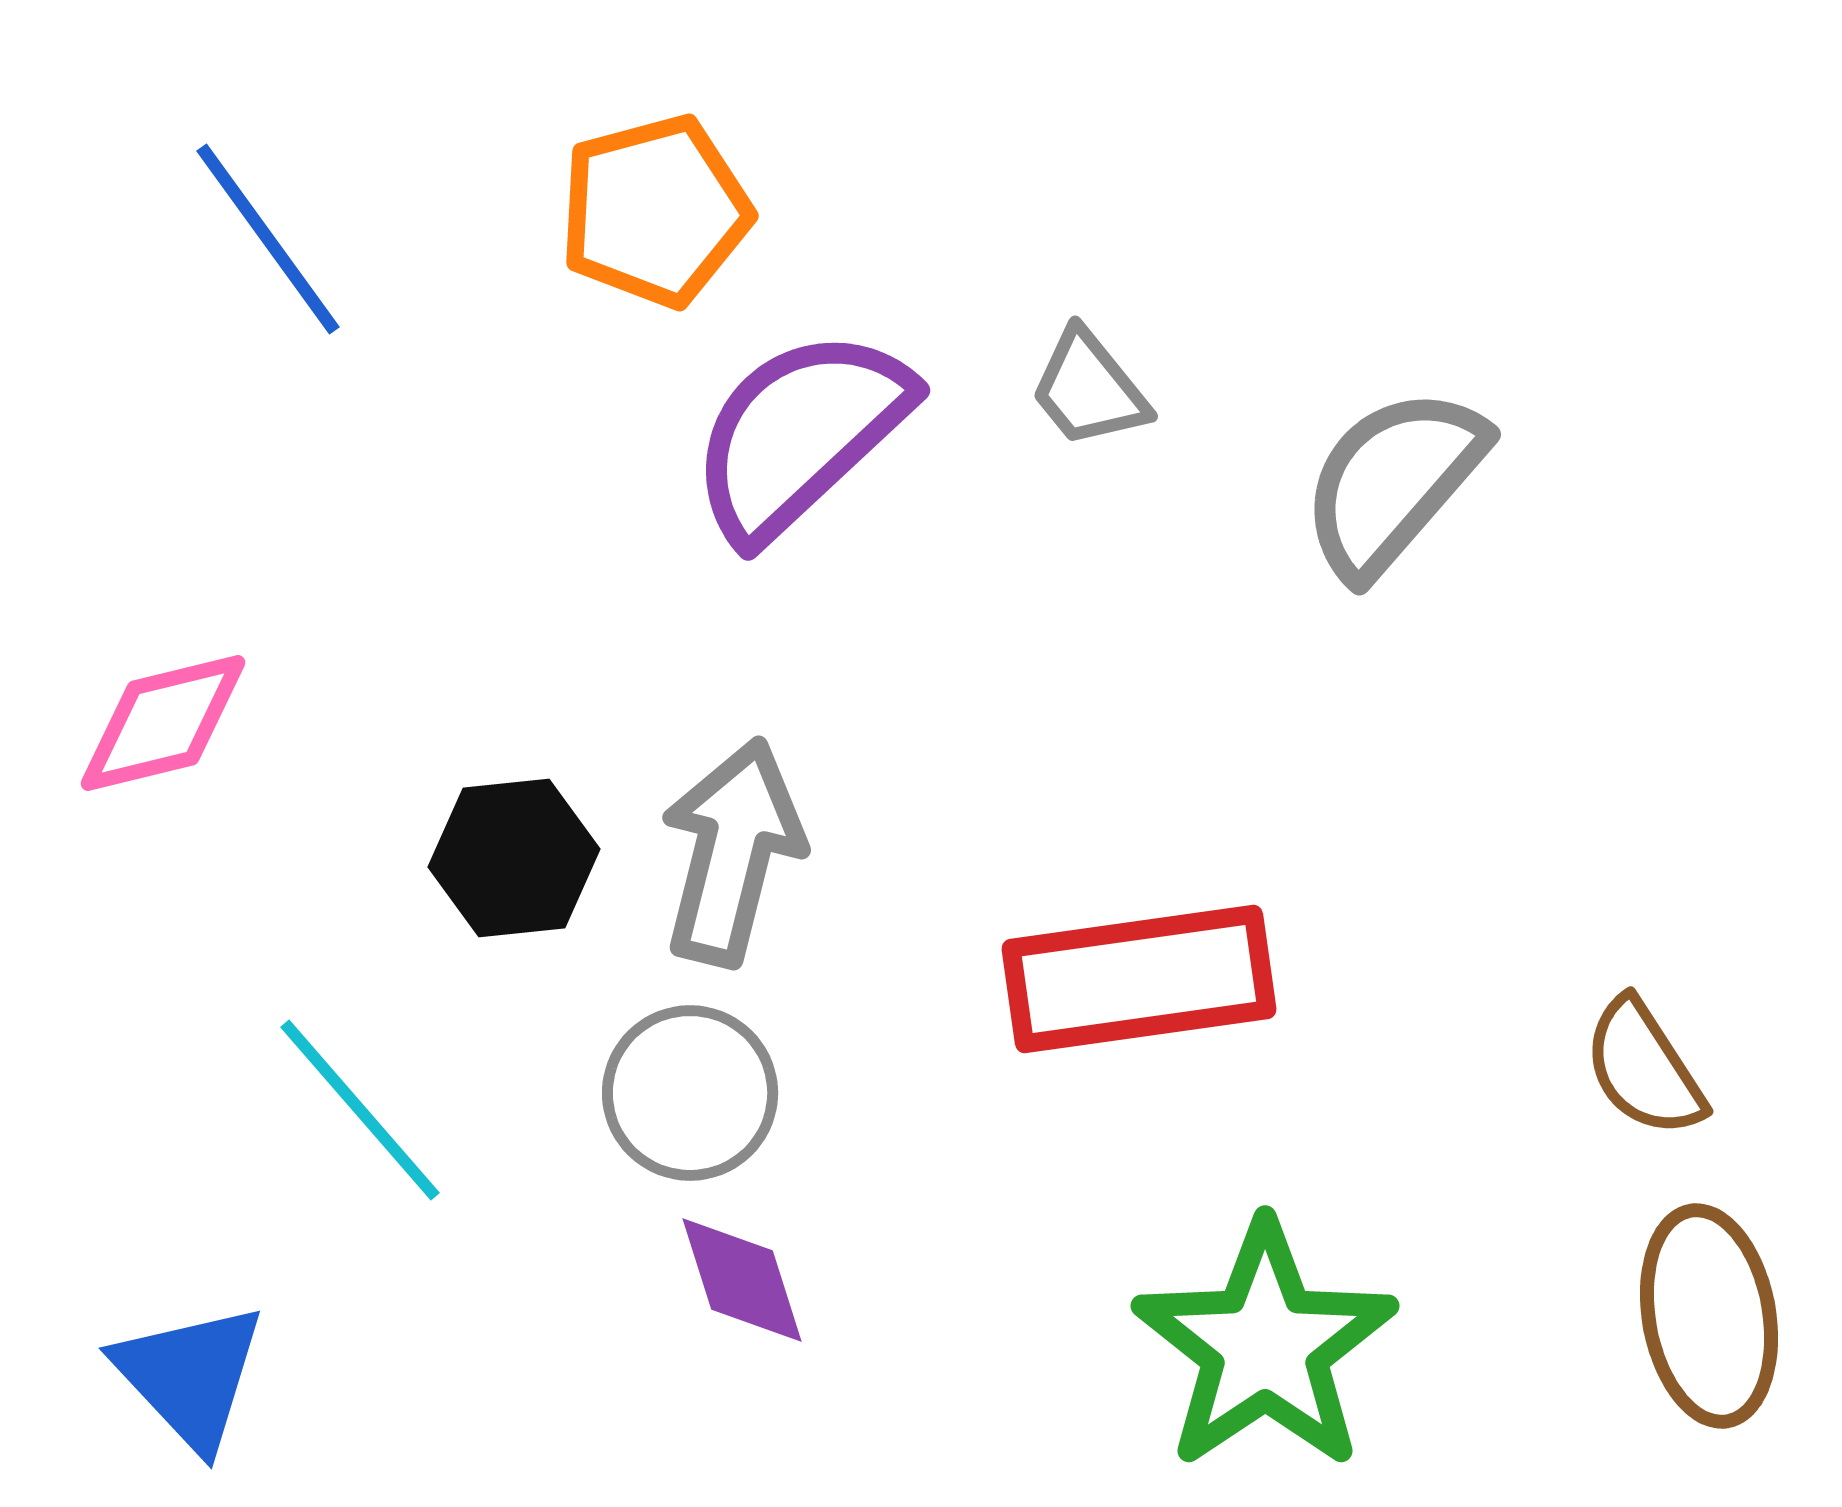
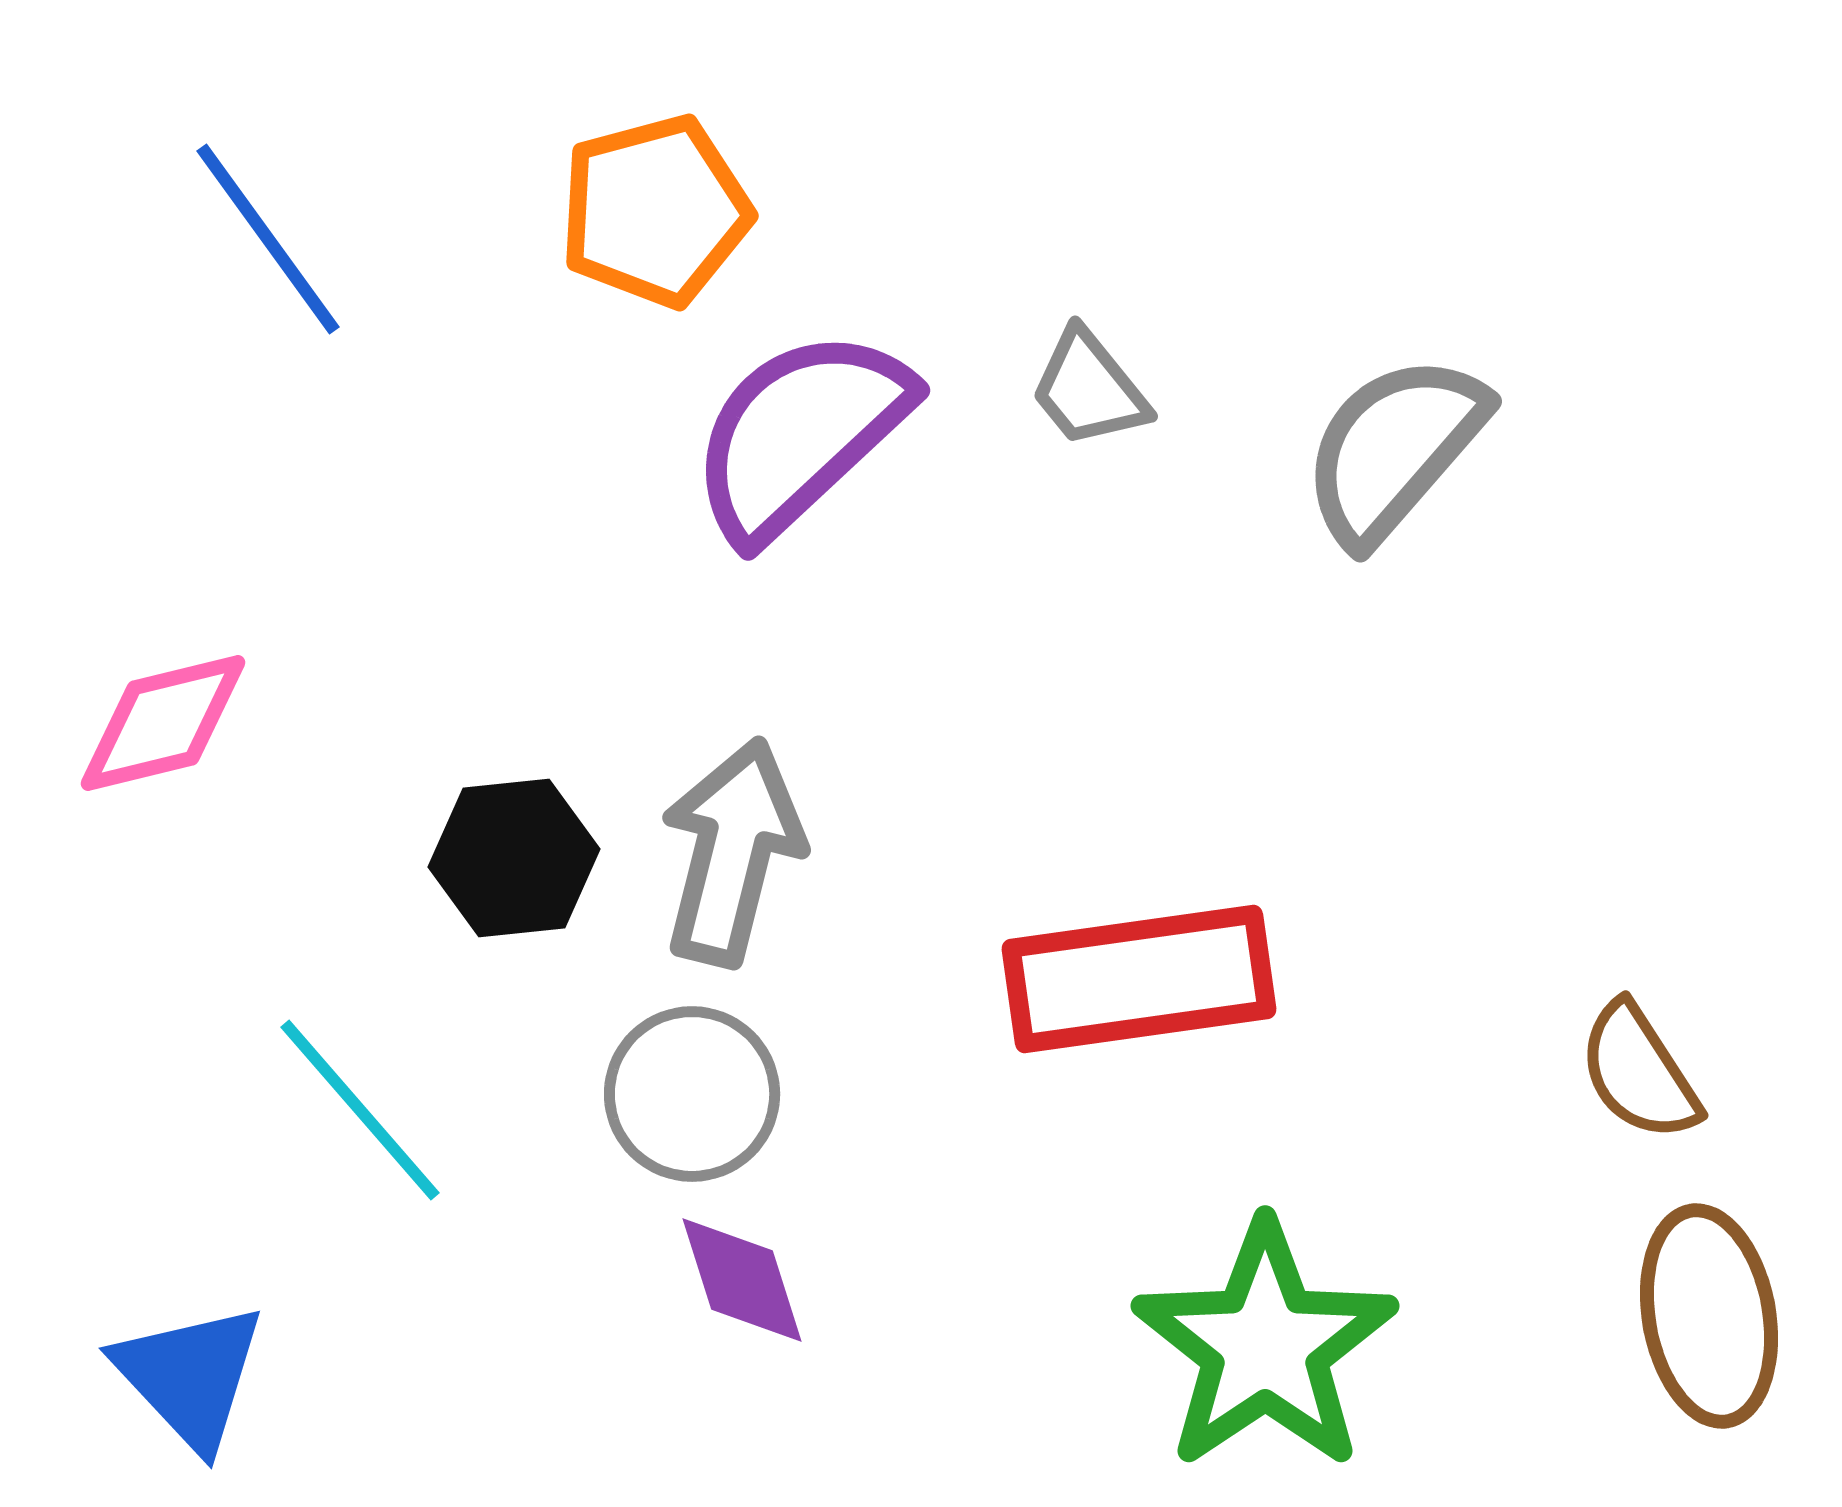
gray semicircle: moved 1 px right, 33 px up
brown semicircle: moved 5 px left, 4 px down
gray circle: moved 2 px right, 1 px down
